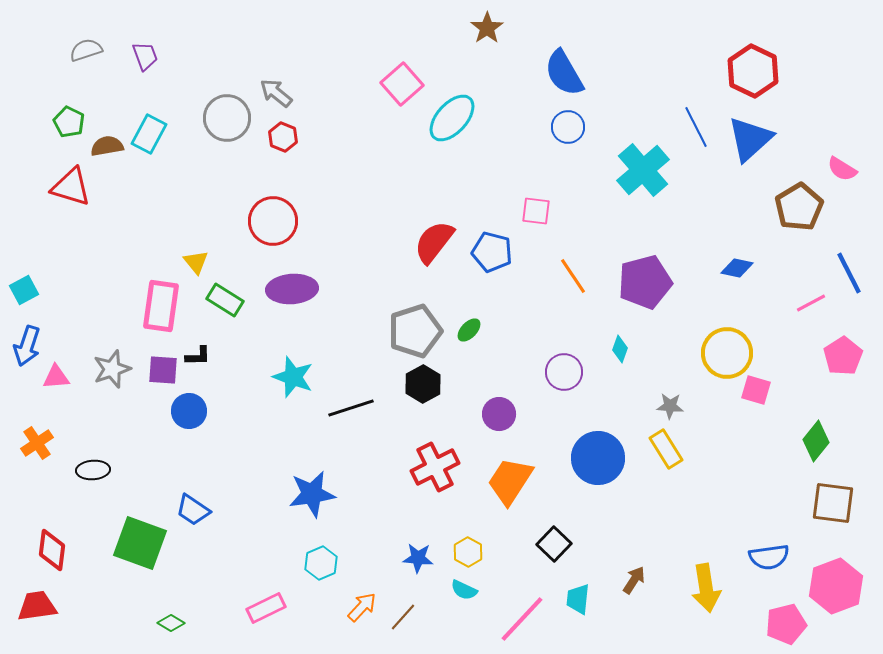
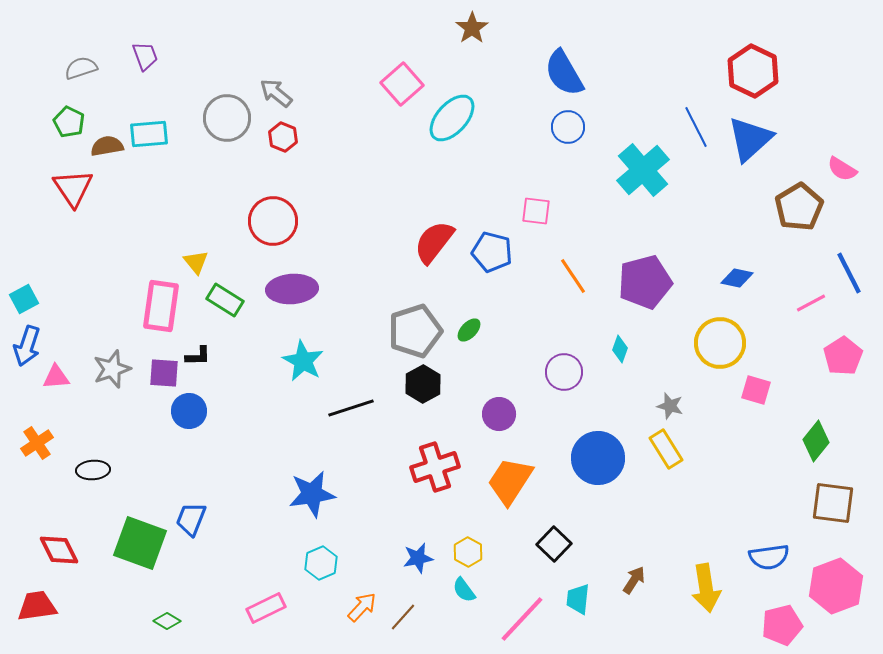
brown star at (487, 28): moved 15 px left
gray semicircle at (86, 50): moved 5 px left, 18 px down
cyan rectangle at (149, 134): rotated 57 degrees clockwise
red triangle at (71, 187): moved 2 px right, 1 px down; rotated 39 degrees clockwise
blue diamond at (737, 268): moved 10 px down
cyan square at (24, 290): moved 9 px down
yellow circle at (727, 353): moved 7 px left, 10 px up
purple square at (163, 370): moved 1 px right, 3 px down
cyan star at (293, 377): moved 10 px right, 16 px up; rotated 9 degrees clockwise
gray star at (670, 406): rotated 12 degrees clockwise
red cross at (435, 467): rotated 9 degrees clockwise
blue trapezoid at (193, 510): moved 2 px left, 9 px down; rotated 78 degrees clockwise
red diamond at (52, 550): moved 7 px right; rotated 33 degrees counterclockwise
blue star at (418, 558): rotated 16 degrees counterclockwise
cyan semicircle at (464, 590): rotated 28 degrees clockwise
green diamond at (171, 623): moved 4 px left, 2 px up
pink pentagon at (786, 624): moved 4 px left, 1 px down
